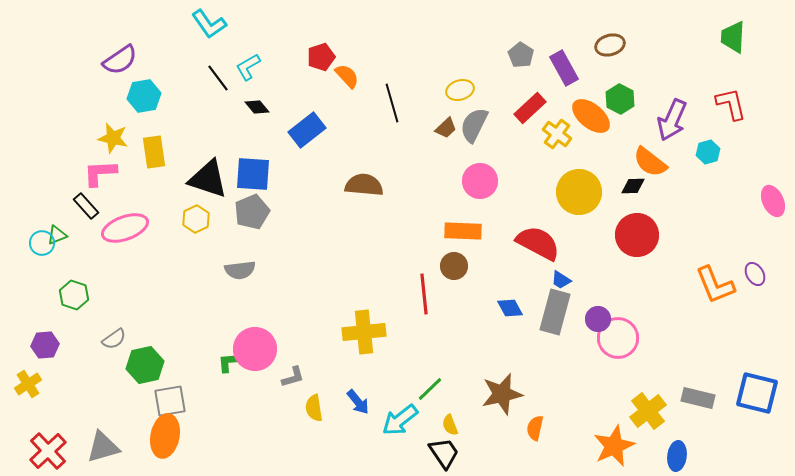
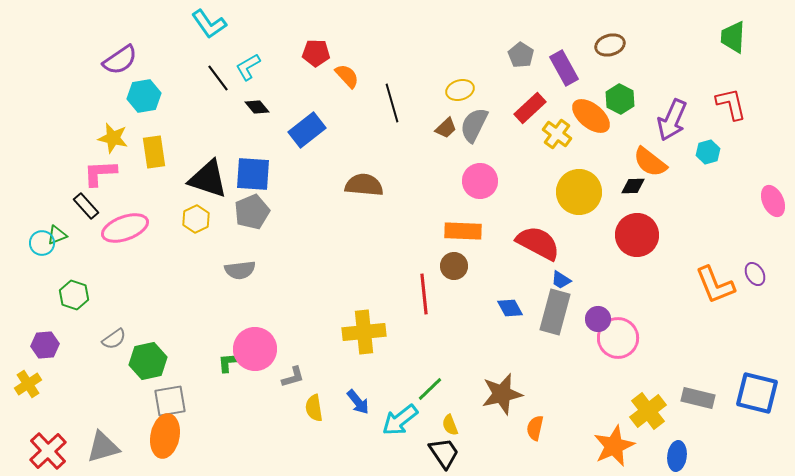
red pentagon at (321, 57): moved 5 px left, 4 px up; rotated 20 degrees clockwise
green hexagon at (145, 365): moved 3 px right, 4 px up
